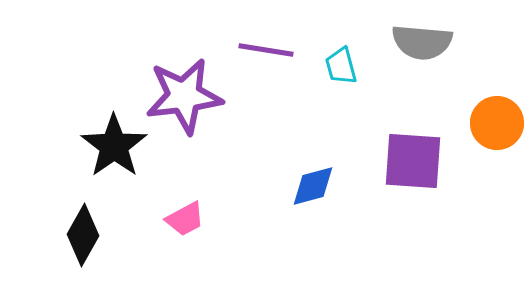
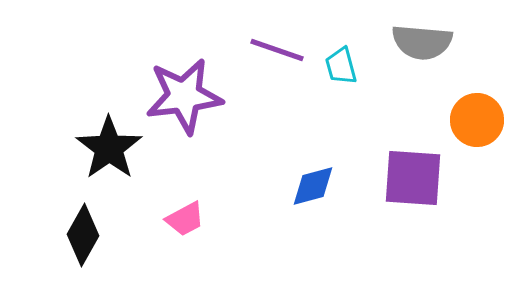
purple line: moved 11 px right; rotated 10 degrees clockwise
orange circle: moved 20 px left, 3 px up
black star: moved 5 px left, 2 px down
purple square: moved 17 px down
